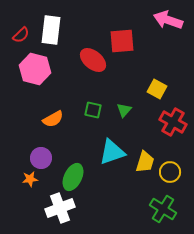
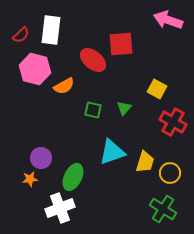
red square: moved 1 px left, 3 px down
green triangle: moved 2 px up
orange semicircle: moved 11 px right, 33 px up
yellow circle: moved 1 px down
